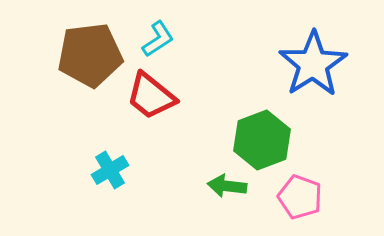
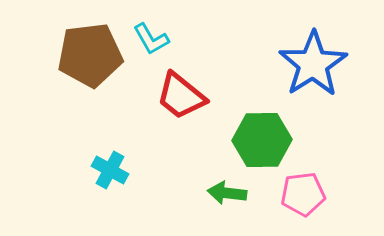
cyan L-shape: moved 7 px left; rotated 93 degrees clockwise
red trapezoid: moved 30 px right
green hexagon: rotated 20 degrees clockwise
cyan cross: rotated 30 degrees counterclockwise
green arrow: moved 7 px down
pink pentagon: moved 3 px right, 3 px up; rotated 27 degrees counterclockwise
